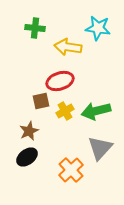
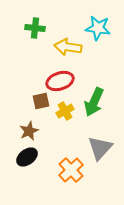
green arrow: moved 2 px left, 9 px up; rotated 52 degrees counterclockwise
